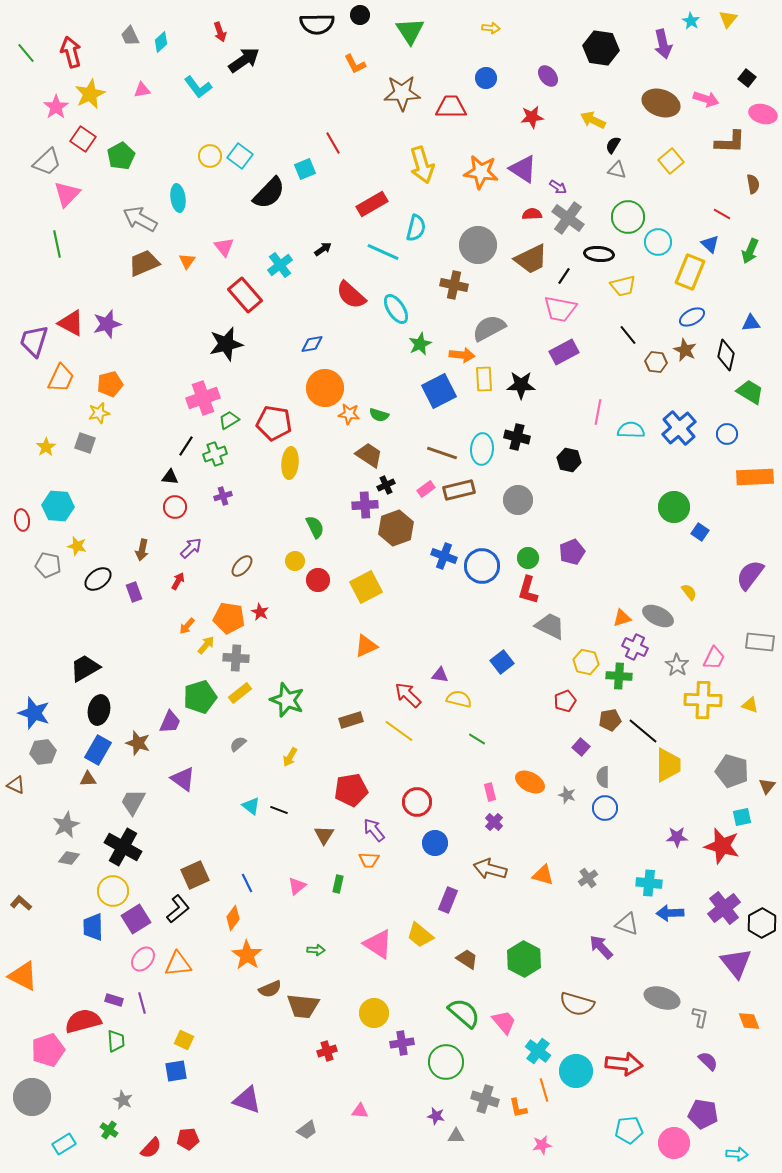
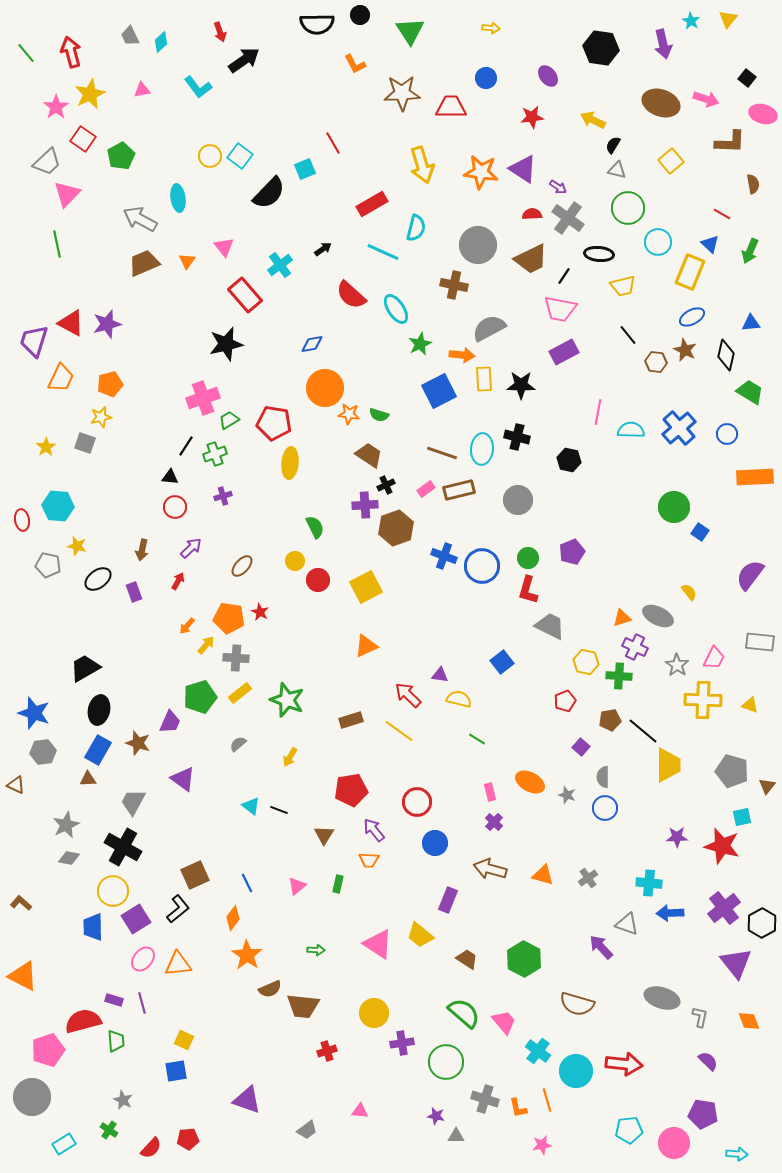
green circle at (628, 217): moved 9 px up
yellow star at (99, 413): moved 2 px right, 4 px down
orange line at (544, 1090): moved 3 px right, 10 px down
